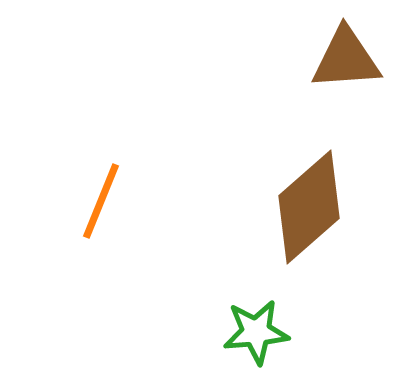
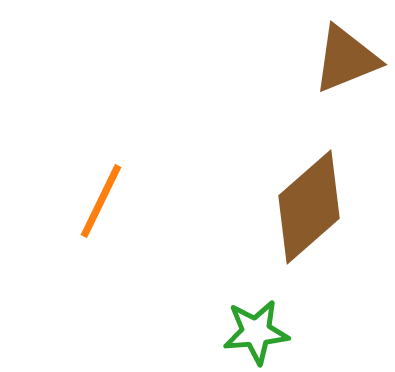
brown triangle: rotated 18 degrees counterclockwise
orange line: rotated 4 degrees clockwise
